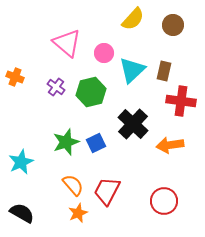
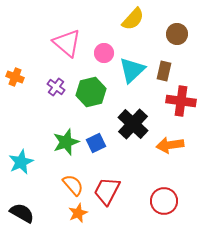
brown circle: moved 4 px right, 9 px down
